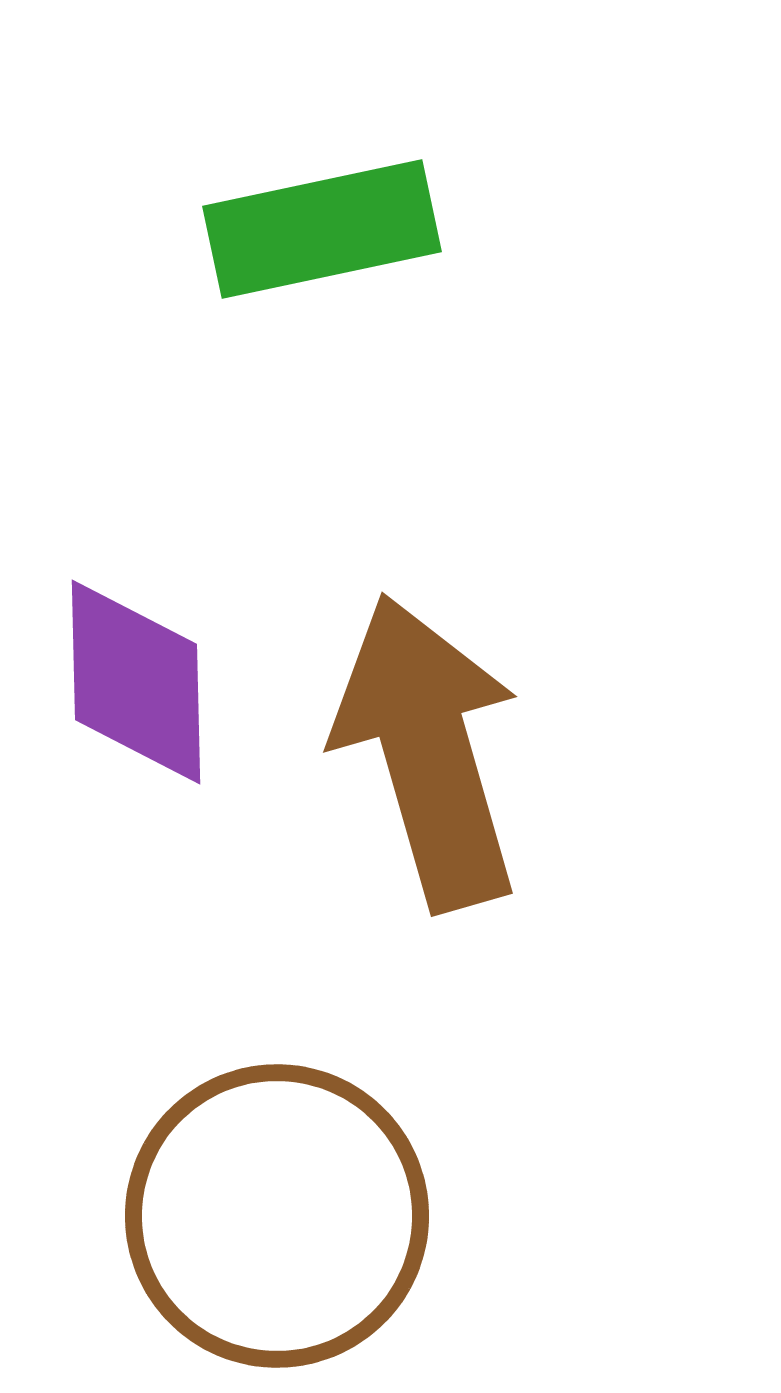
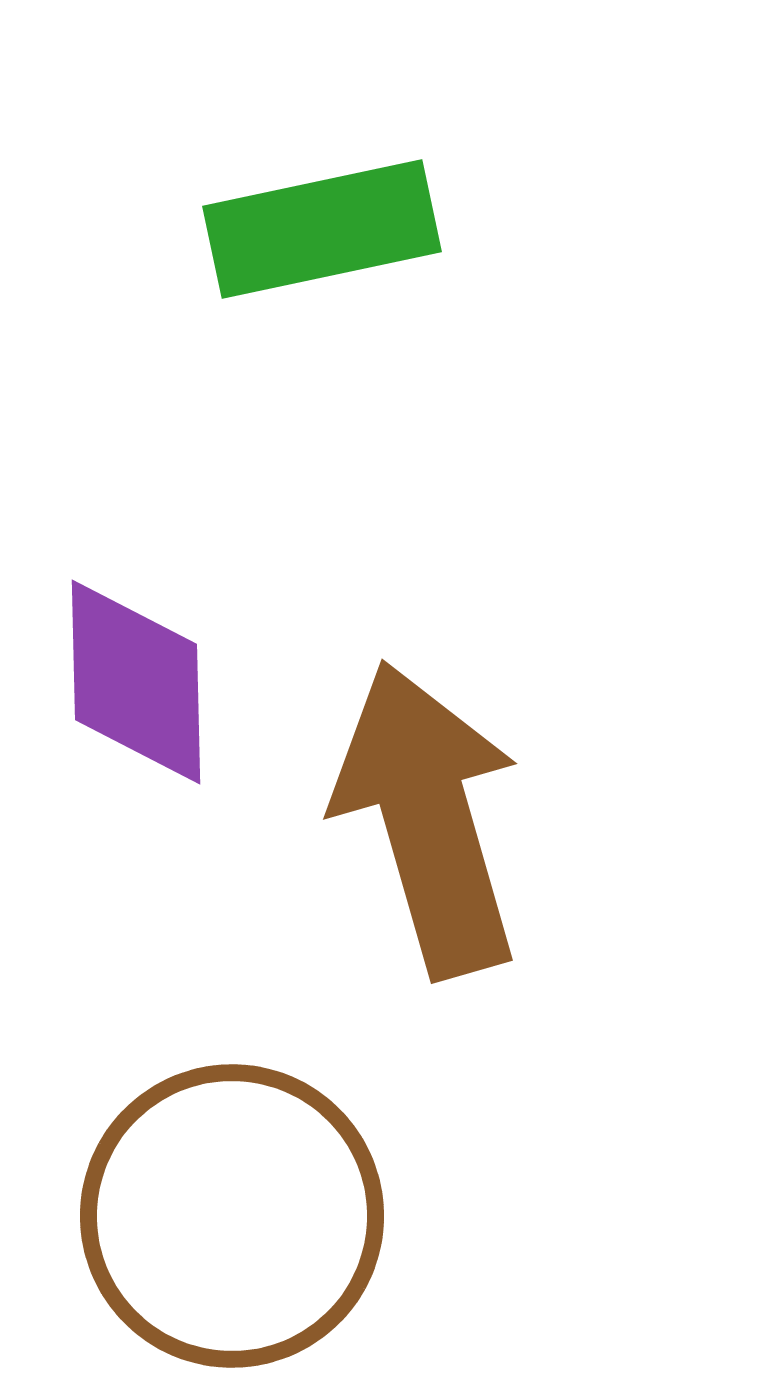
brown arrow: moved 67 px down
brown circle: moved 45 px left
